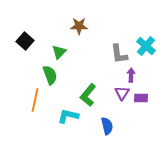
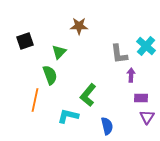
black square: rotated 30 degrees clockwise
purple triangle: moved 25 px right, 24 px down
